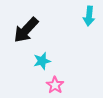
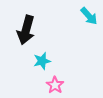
cyan arrow: rotated 48 degrees counterclockwise
black arrow: rotated 28 degrees counterclockwise
